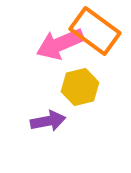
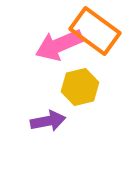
pink arrow: moved 1 px left, 1 px down
